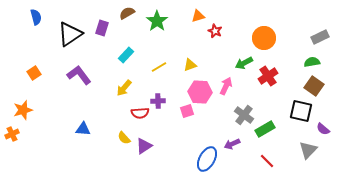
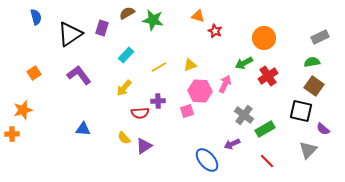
orange triangle: rotated 32 degrees clockwise
green star: moved 4 px left, 1 px up; rotated 25 degrees counterclockwise
pink arrow: moved 1 px left, 2 px up
pink hexagon: moved 1 px up
orange cross: rotated 24 degrees clockwise
blue ellipse: moved 1 px down; rotated 70 degrees counterclockwise
